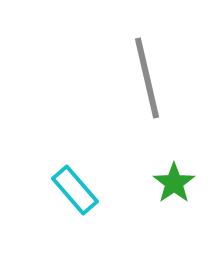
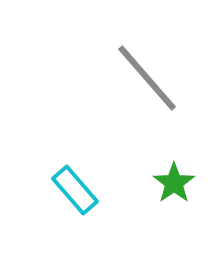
gray line: rotated 28 degrees counterclockwise
